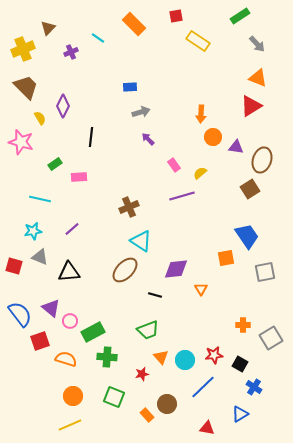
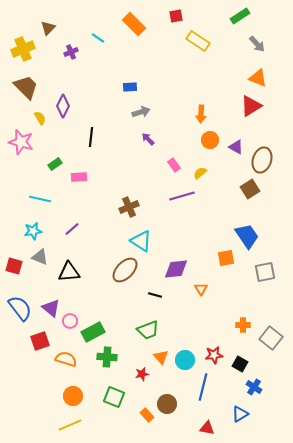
orange circle at (213, 137): moved 3 px left, 3 px down
purple triangle at (236, 147): rotated 21 degrees clockwise
blue semicircle at (20, 314): moved 6 px up
gray square at (271, 338): rotated 20 degrees counterclockwise
blue line at (203, 387): rotated 32 degrees counterclockwise
